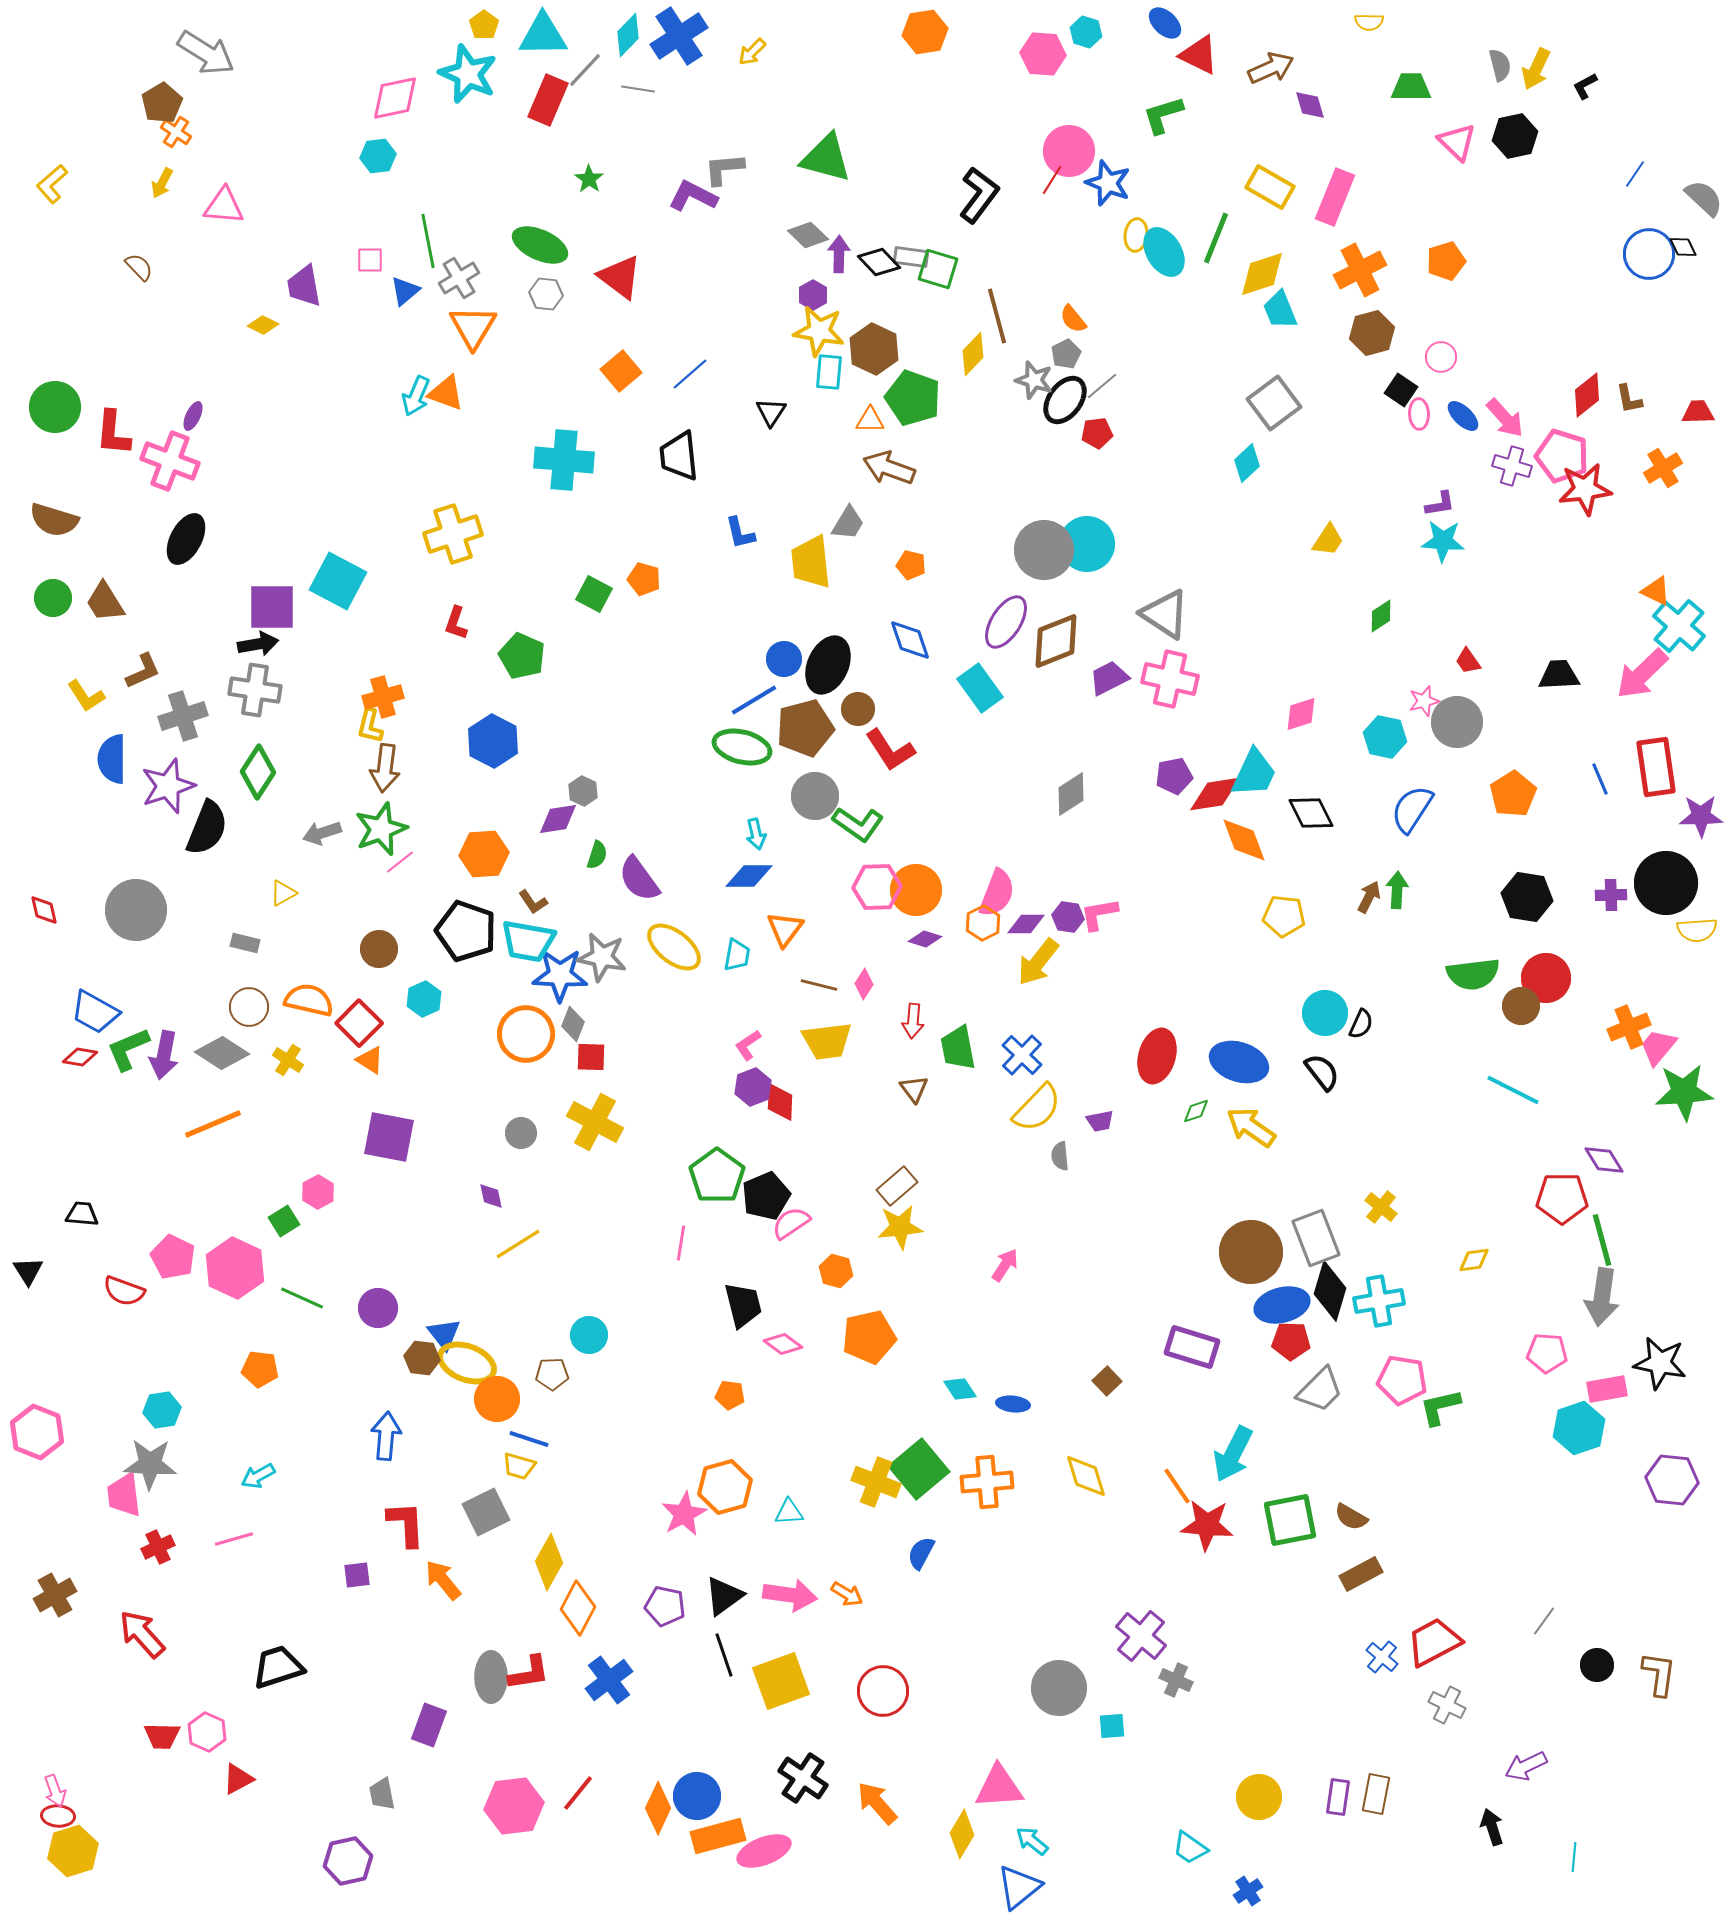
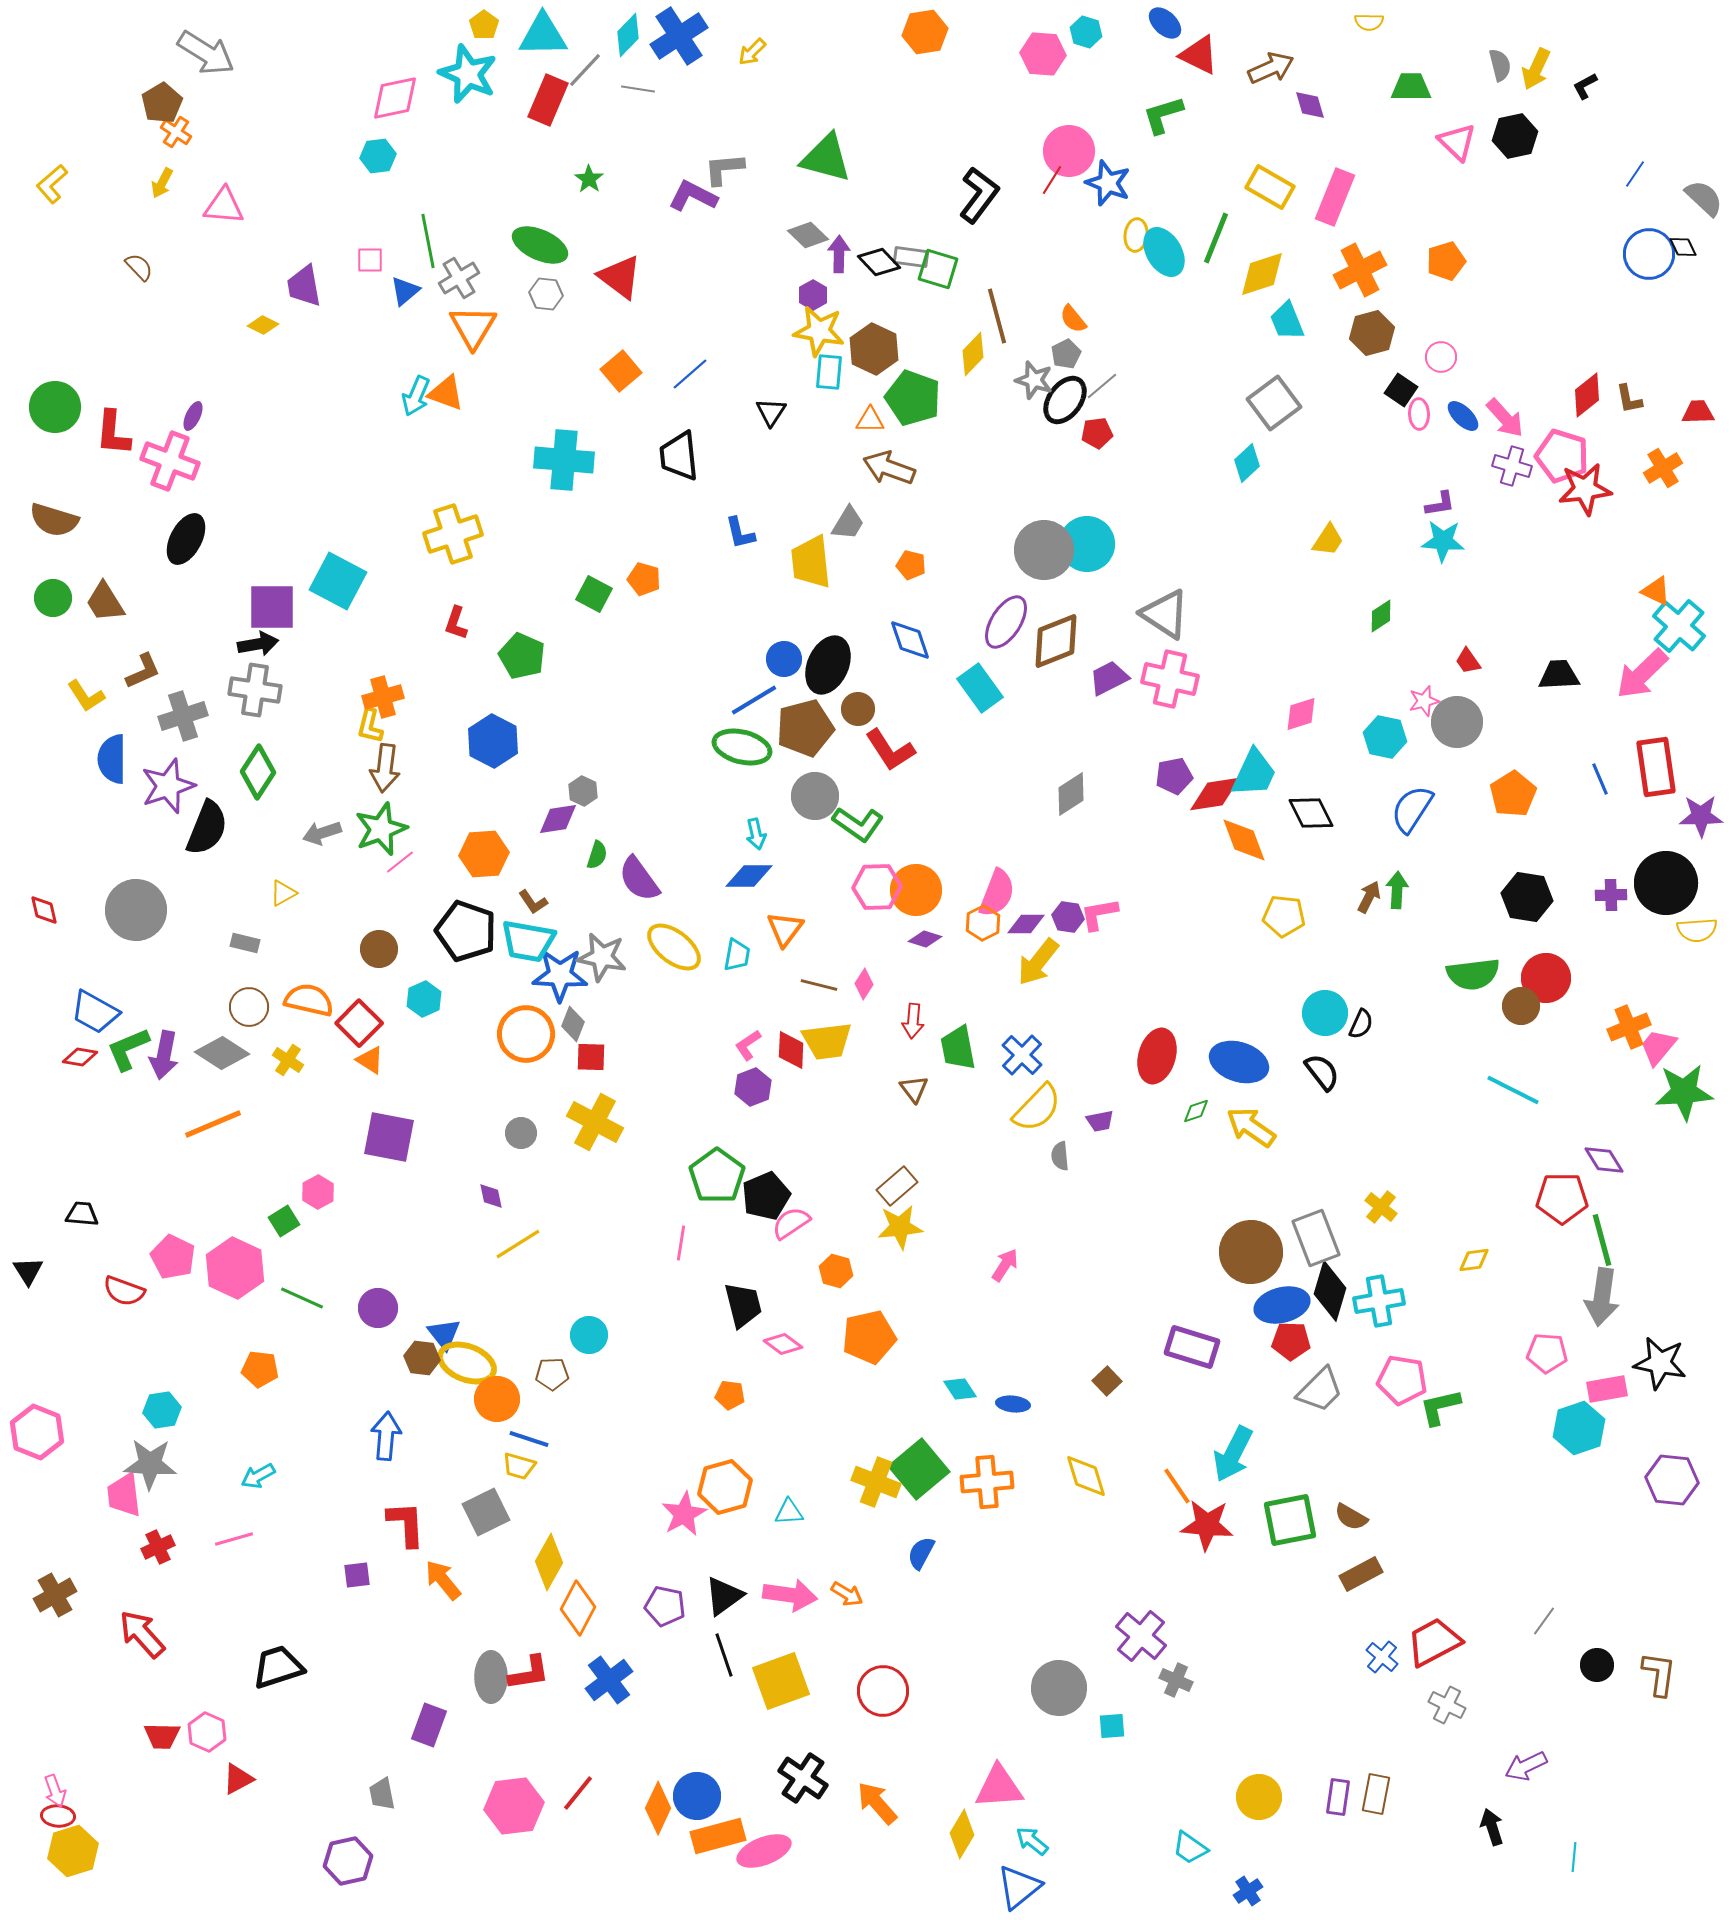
cyan trapezoid at (1280, 310): moved 7 px right, 11 px down
red diamond at (780, 1102): moved 11 px right, 52 px up
